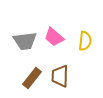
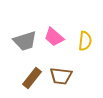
gray trapezoid: rotated 10 degrees counterclockwise
brown trapezoid: moved 1 px right; rotated 85 degrees counterclockwise
